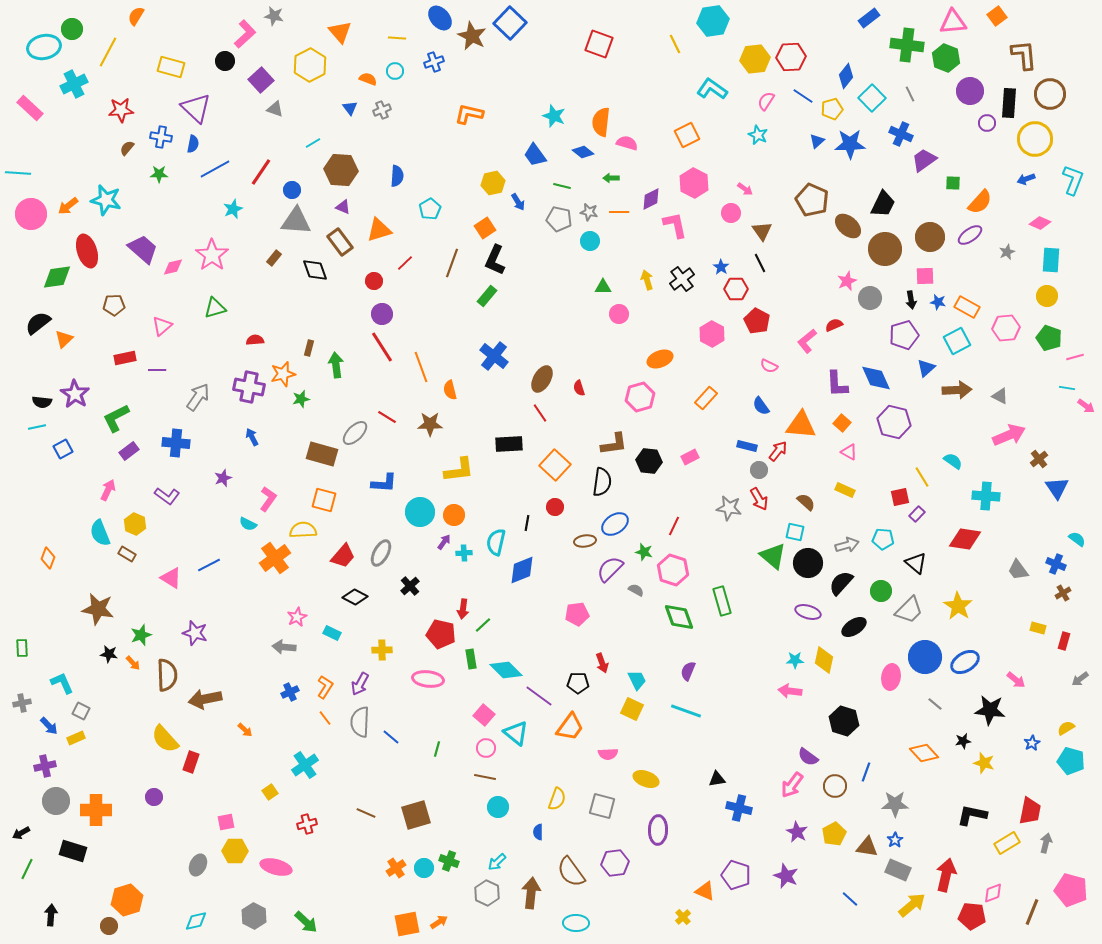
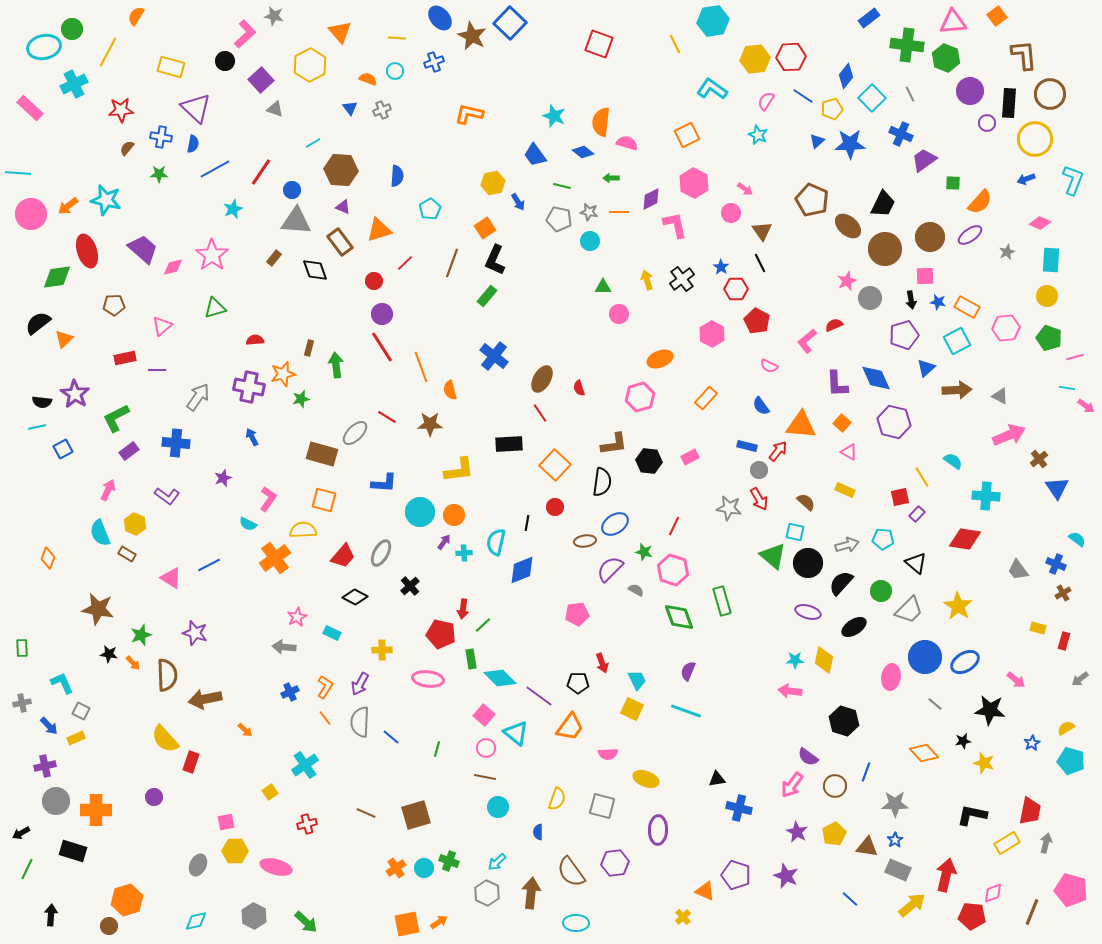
cyan diamond at (506, 670): moved 6 px left, 8 px down
